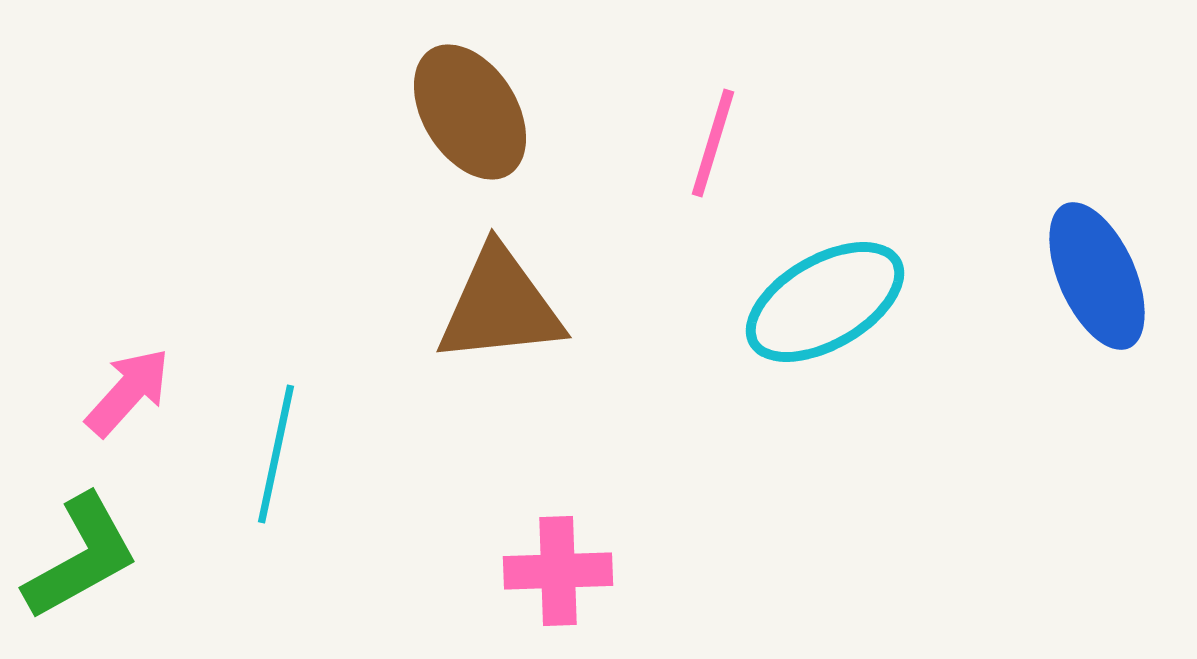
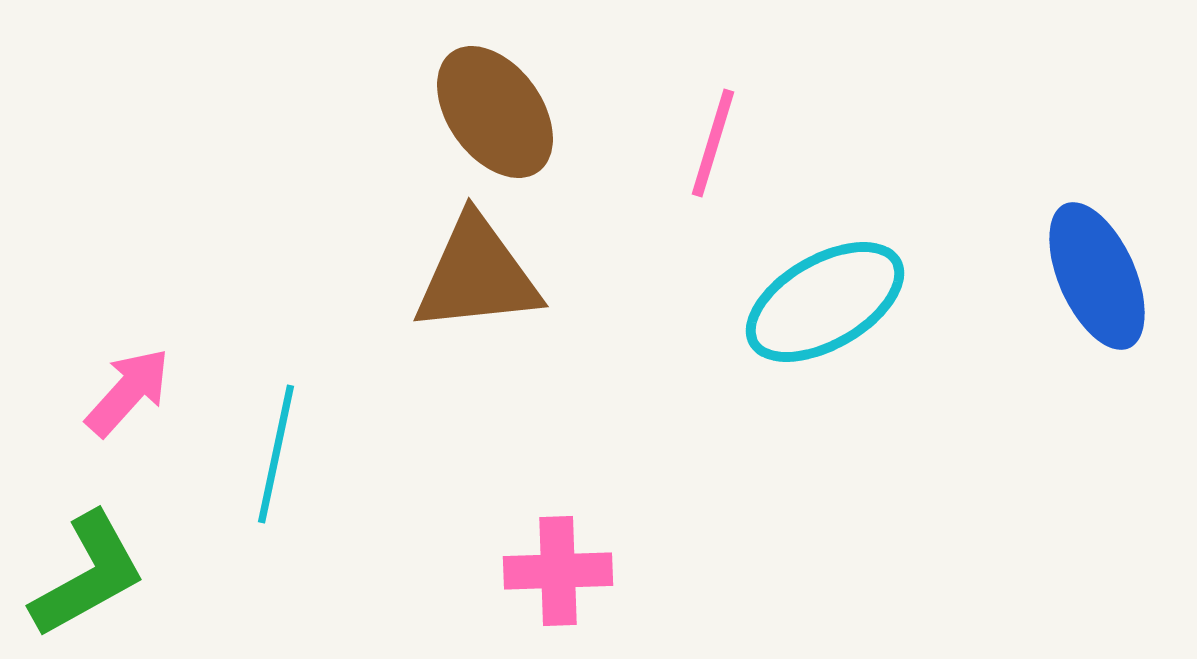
brown ellipse: moved 25 px right; rotated 4 degrees counterclockwise
brown triangle: moved 23 px left, 31 px up
green L-shape: moved 7 px right, 18 px down
